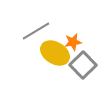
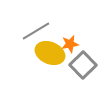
orange star: moved 3 px left, 2 px down
yellow ellipse: moved 5 px left; rotated 8 degrees counterclockwise
